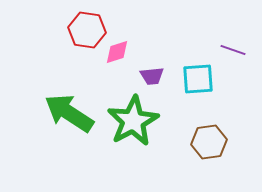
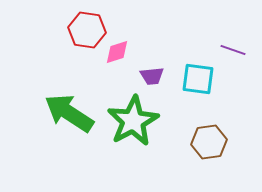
cyan square: rotated 12 degrees clockwise
